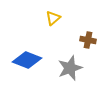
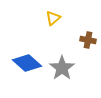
blue diamond: moved 3 px down; rotated 20 degrees clockwise
gray star: moved 8 px left; rotated 15 degrees counterclockwise
